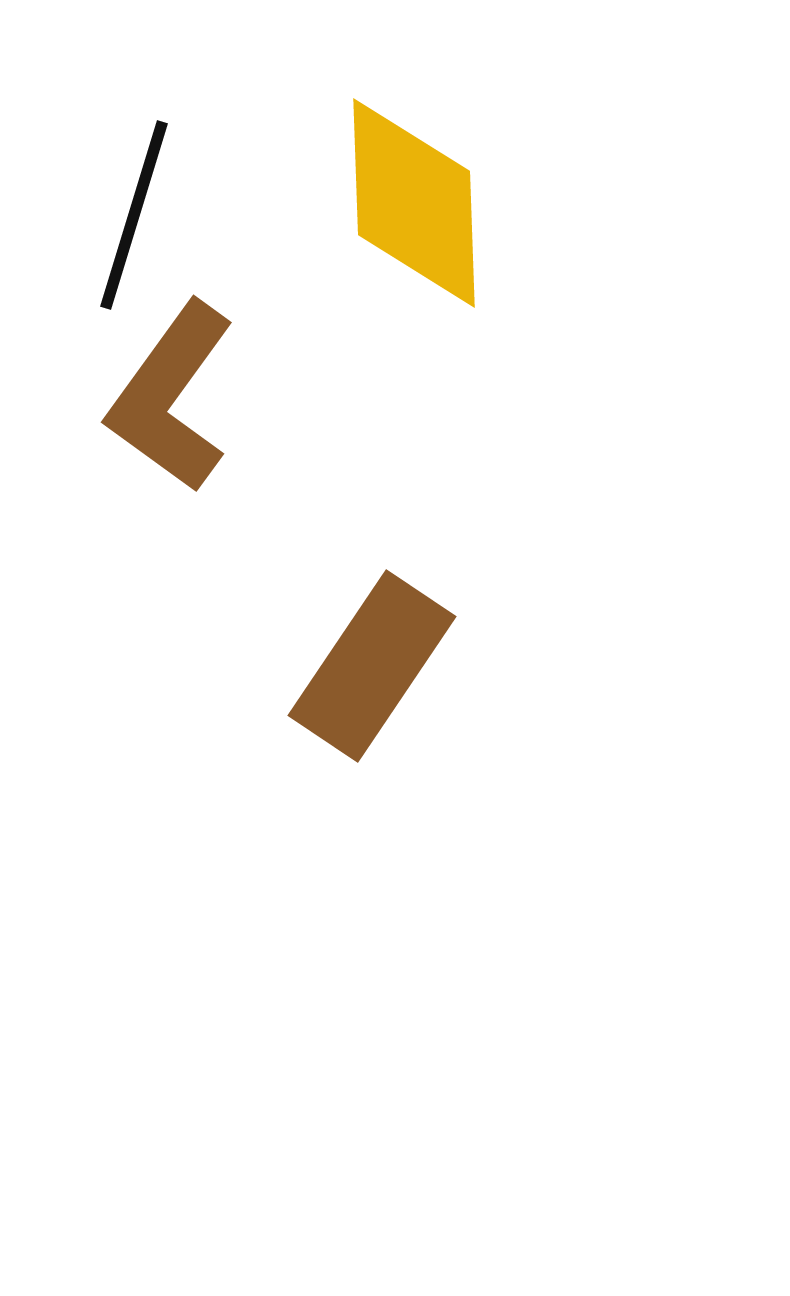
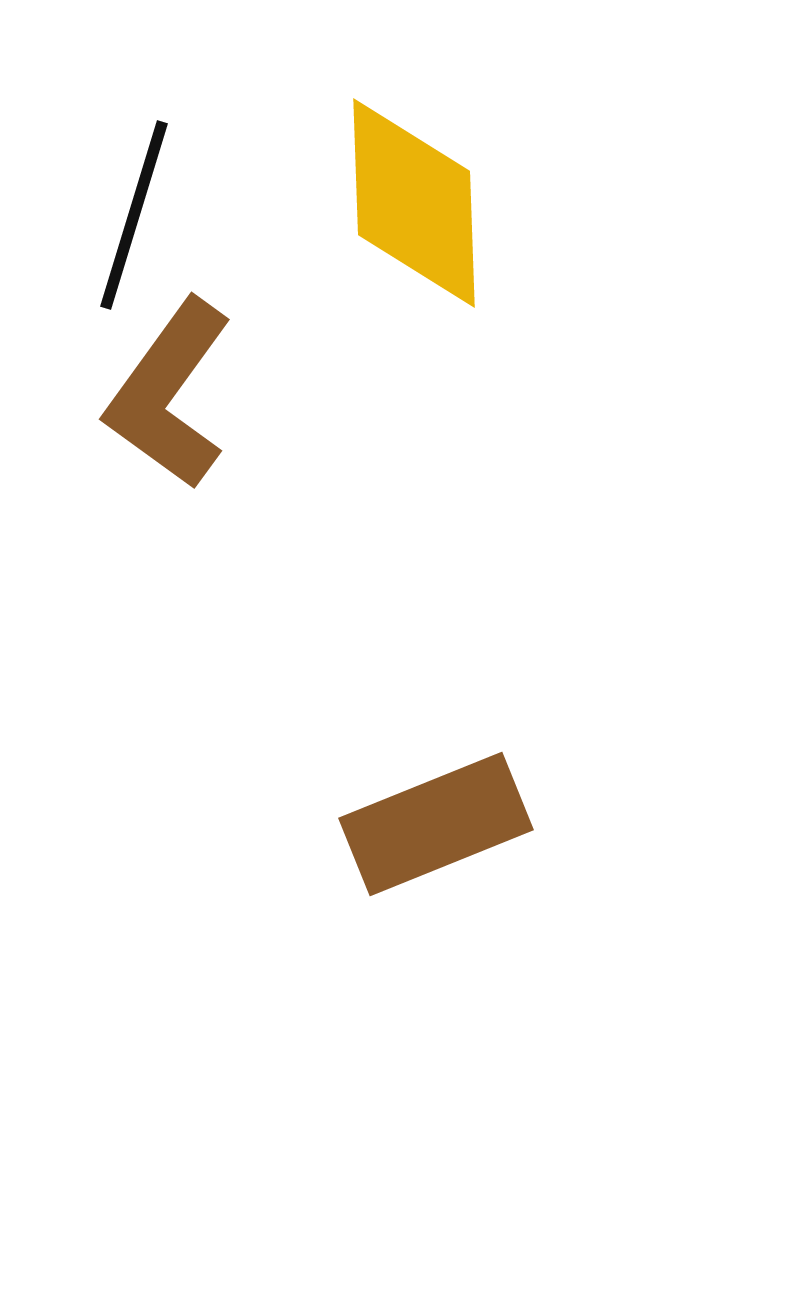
brown L-shape: moved 2 px left, 3 px up
brown rectangle: moved 64 px right, 158 px down; rotated 34 degrees clockwise
